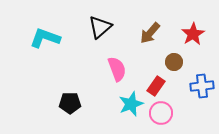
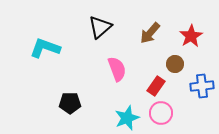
red star: moved 2 px left, 2 px down
cyan L-shape: moved 10 px down
brown circle: moved 1 px right, 2 px down
cyan star: moved 4 px left, 14 px down
